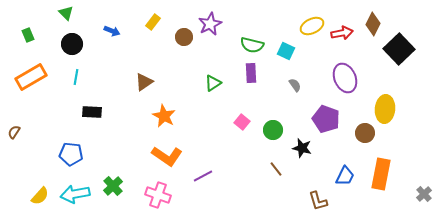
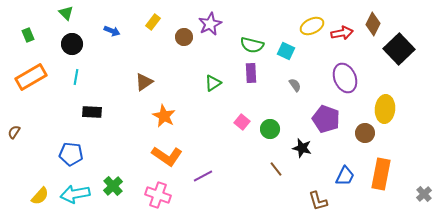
green circle at (273, 130): moved 3 px left, 1 px up
